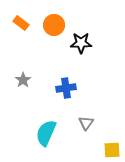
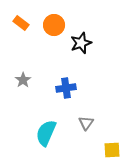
black star: rotated 20 degrees counterclockwise
